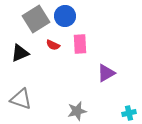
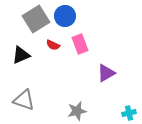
pink rectangle: rotated 18 degrees counterclockwise
black triangle: moved 1 px right, 2 px down
gray triangle: moved 3 px right, 1 px down
